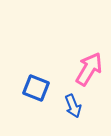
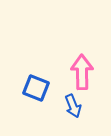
pink arrow: moved 7 px left, 3 px down; rotated 32 degrees counterclockwise
